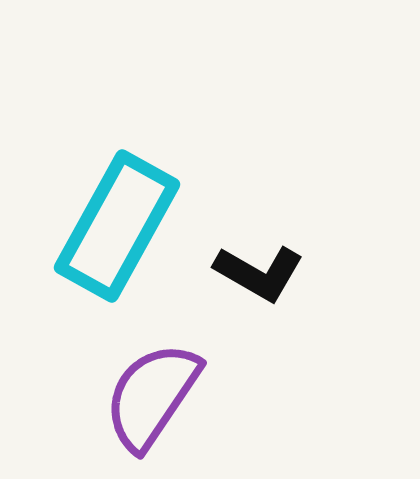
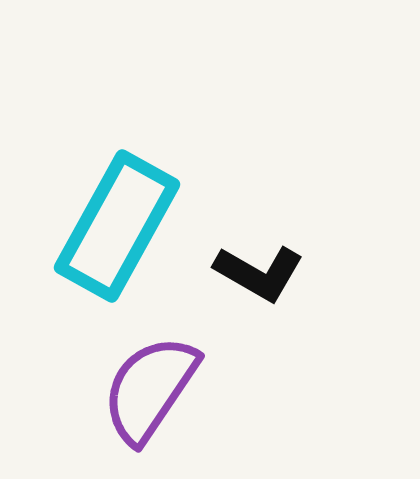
purple semicircle: moved 2 px left, 7 px up
